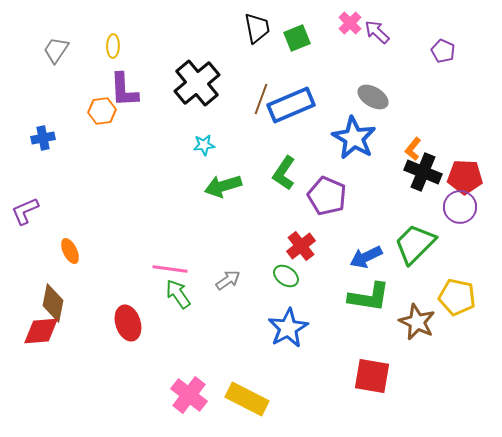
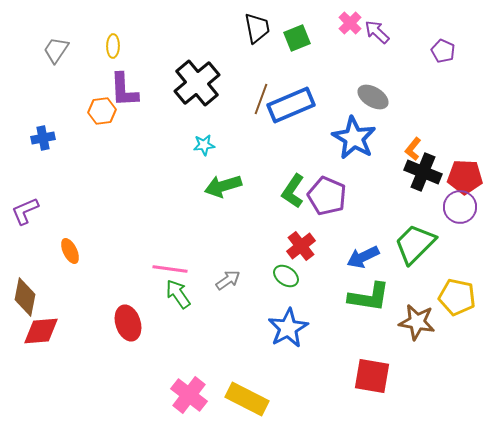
green L-shape at (284, 173): moved 9 px right, 18 px down
blue arrow at (366, 257): moved 3 px left
brown diamond at (53, 303): moved 28 px left, 6 px up
brown star at (417, 322): rotated 15 degrees counterclockwise
